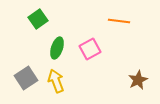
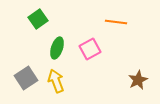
orange line: moved 3 px left, 1 px down
